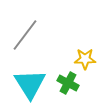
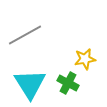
gray line: rotated 24 degrees clockwise
yellow star: rotated 10 degrees counterclockwise
